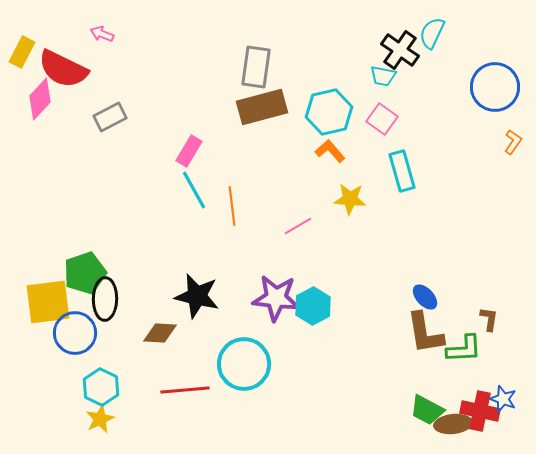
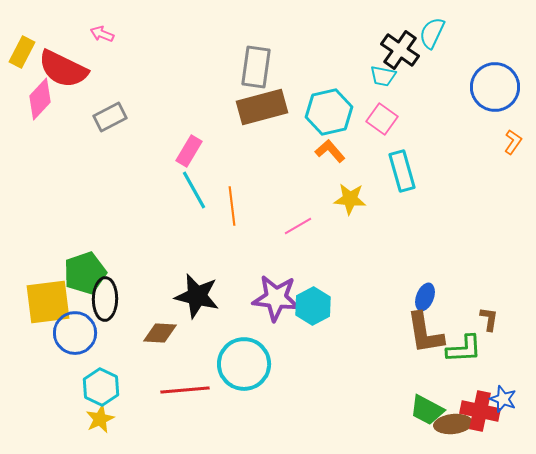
blue ellipse at (425, 297): rotated 64 degrees clockwise
